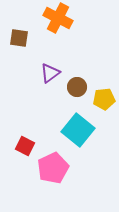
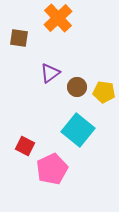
orange cross: rotated 20 degrees clockwise
yellow pentagon: moved 7 px up; rotated 15 degrees clockwise
pink pentagon: moved 1 px left, 1 px down
